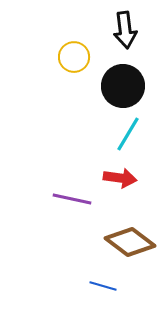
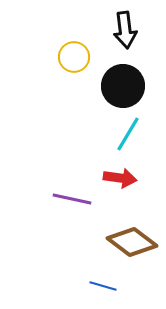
brown diamond: moved 2 px right
